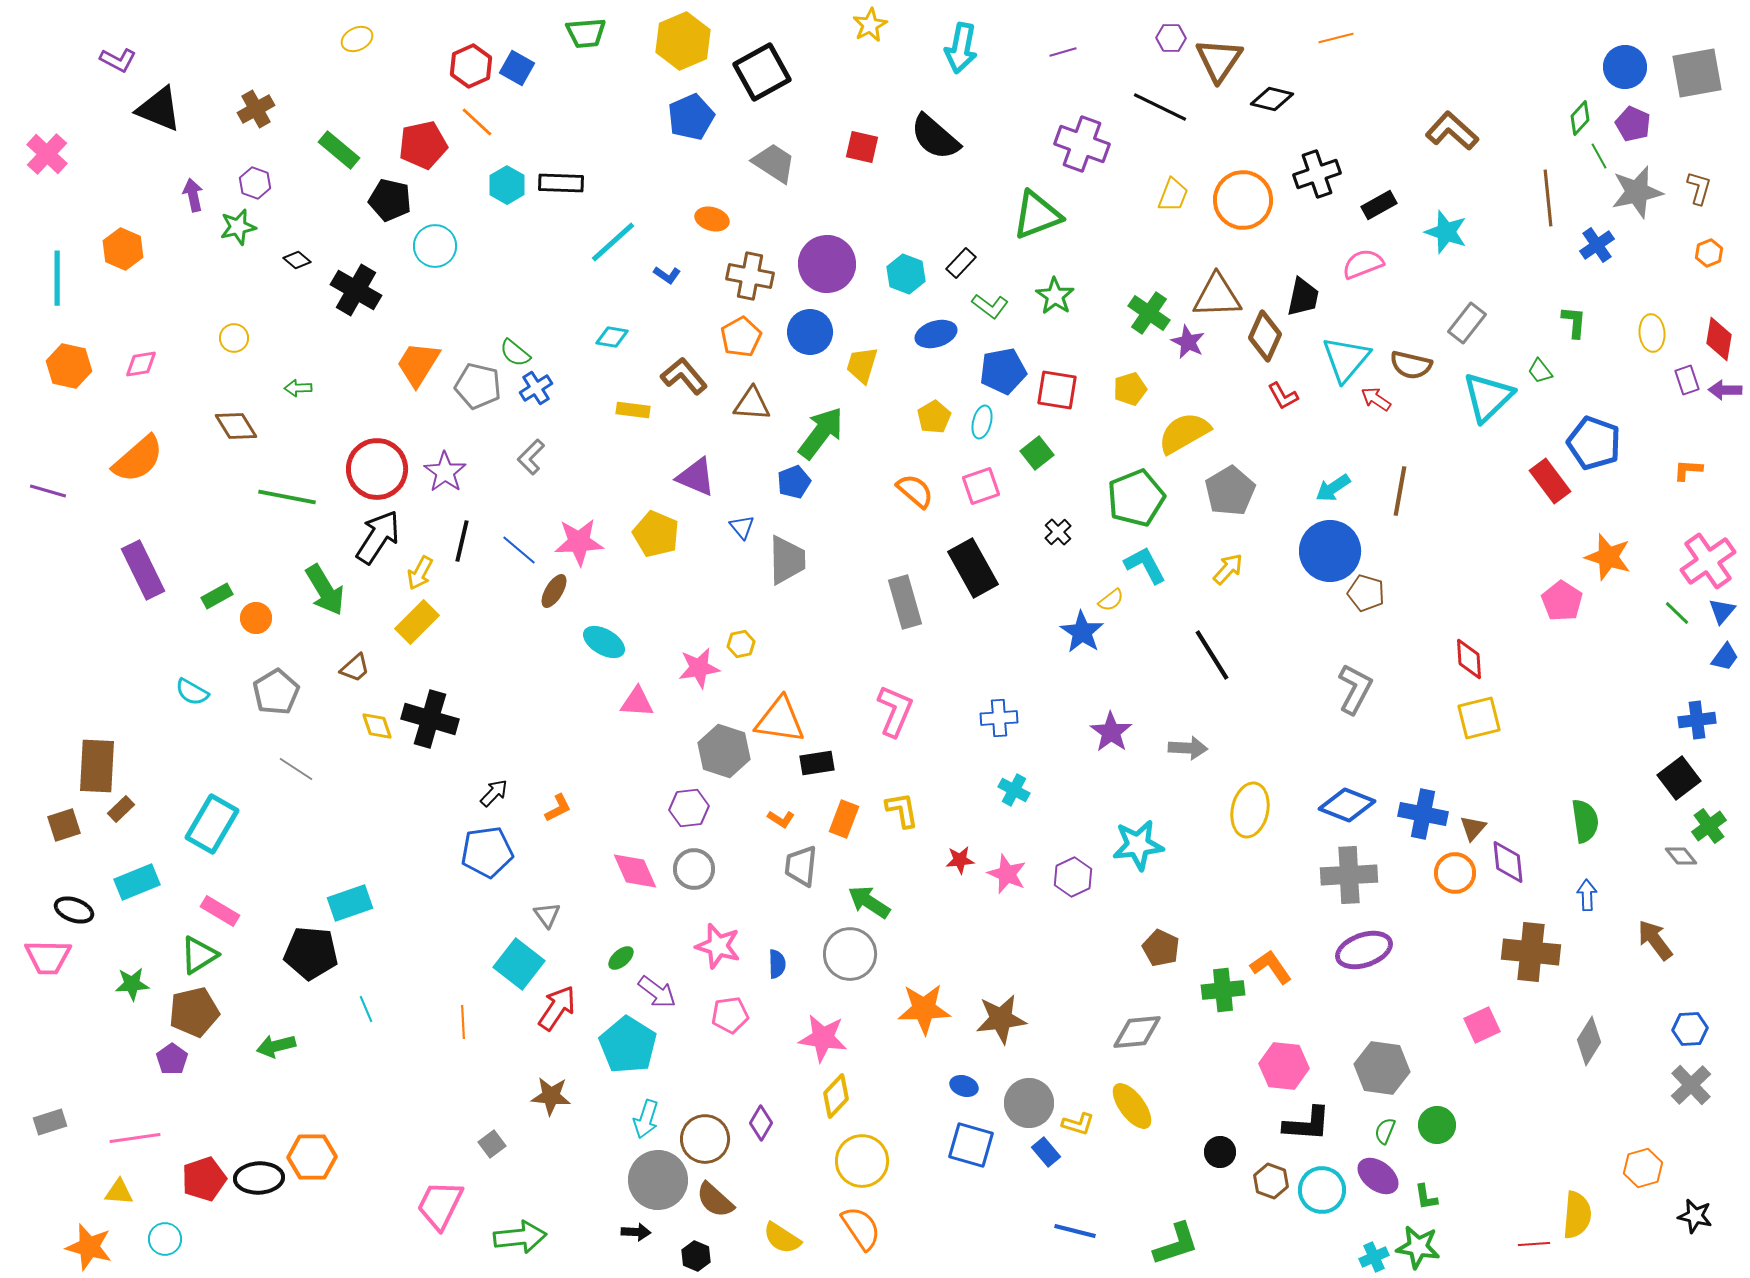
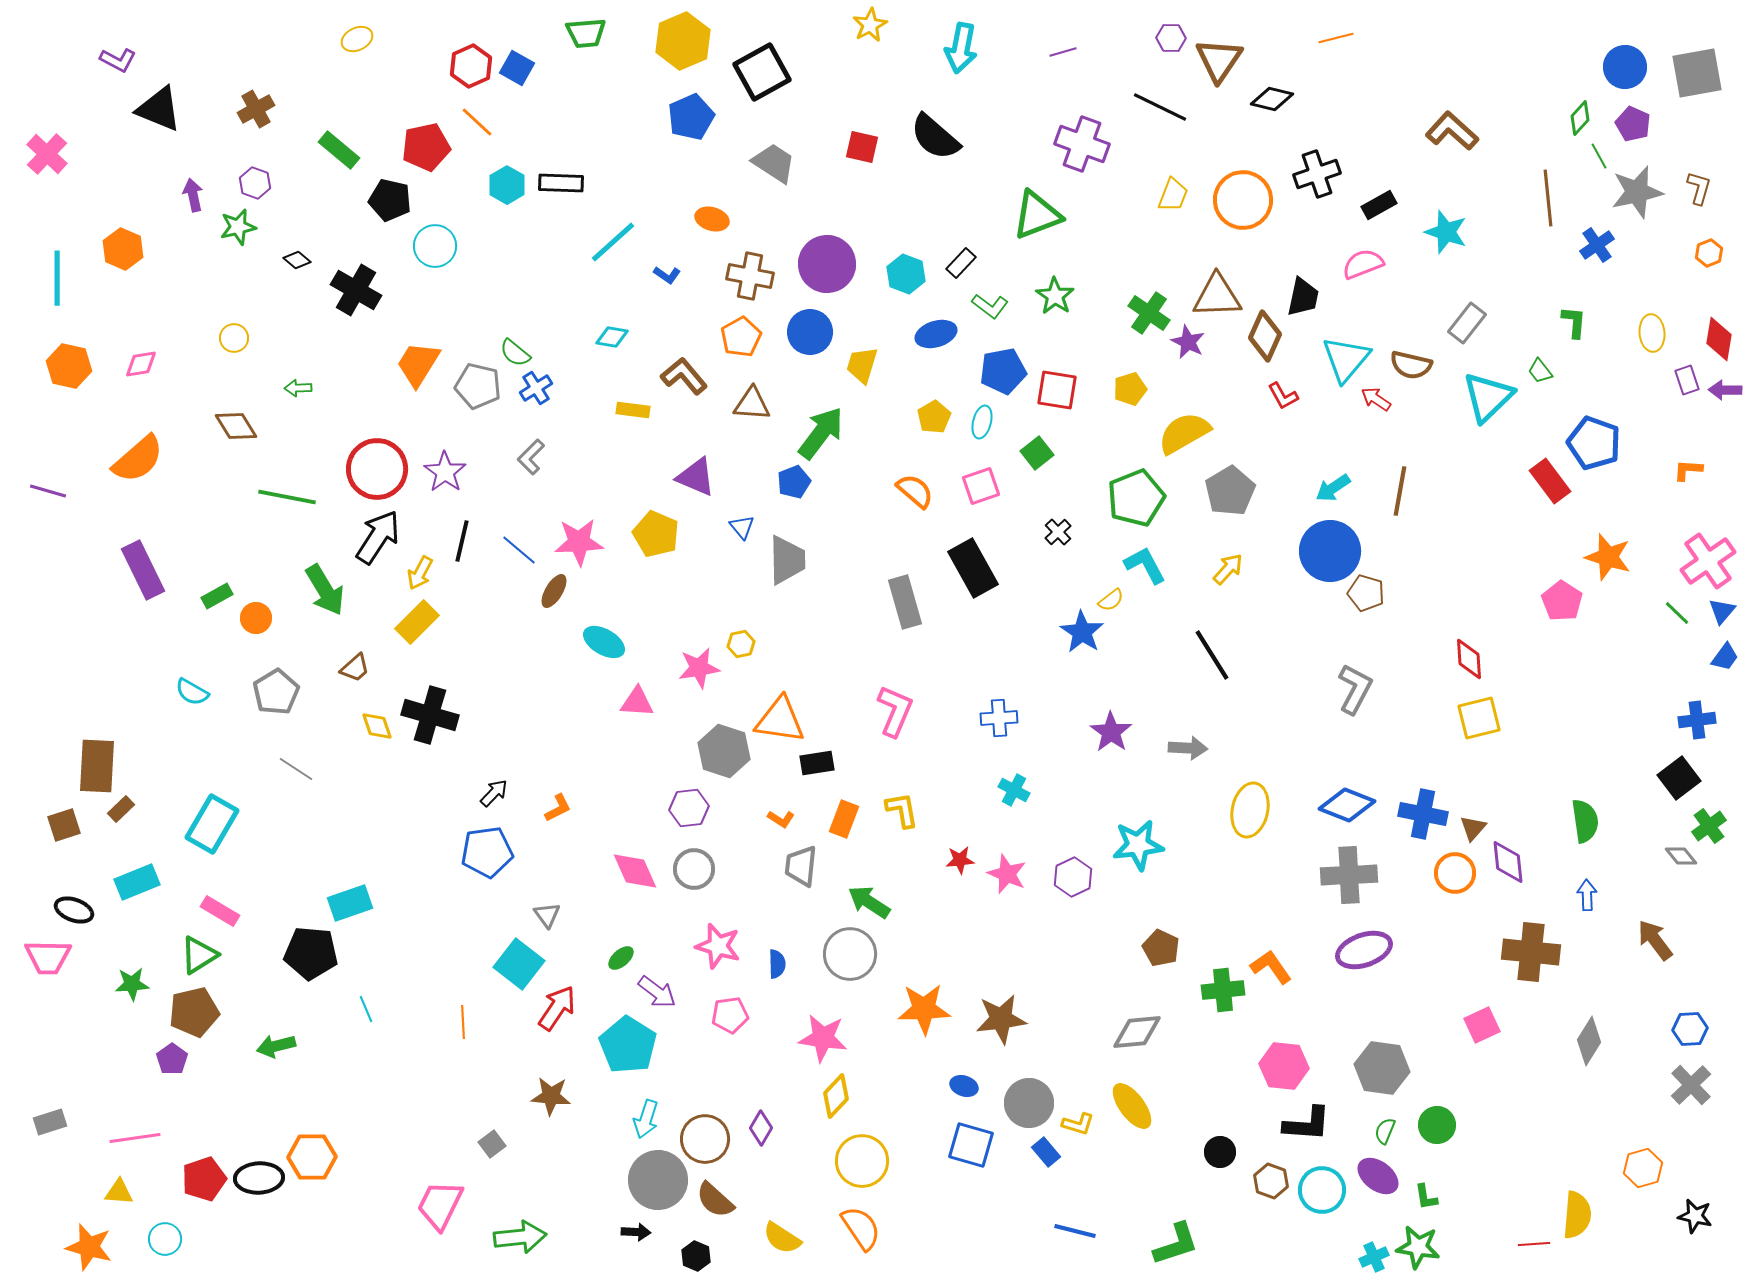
red pentagon at (423, 145): moved 3 px right, 2 px down
black cross at (430, 719): moved 4 px up
purple diamond at (761, 1123): moved 5 px down
